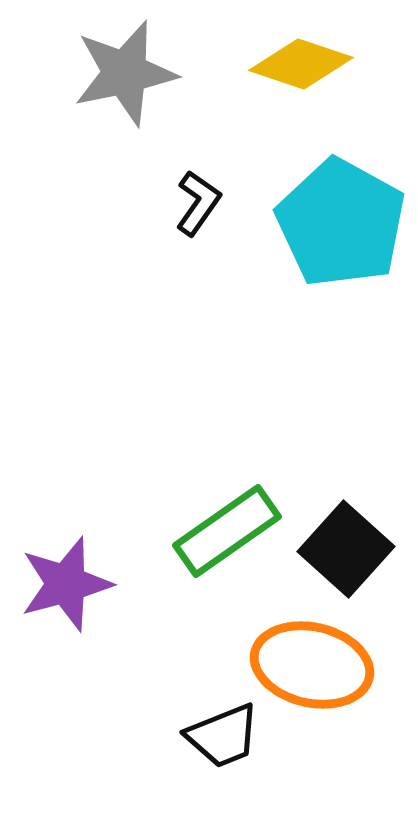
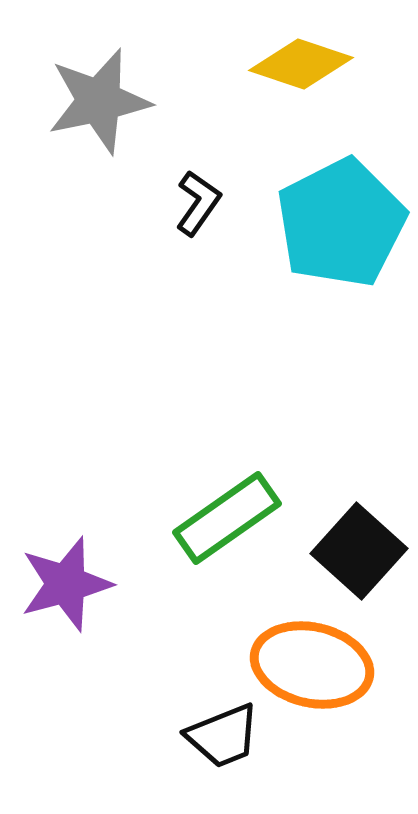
gray star: moved 26 px left, 28 px down
cyan pentagon: rotated 16 degrees clockwise
green rectangle: moved 13 px up
black square: moved 13 px right, 2 px down
